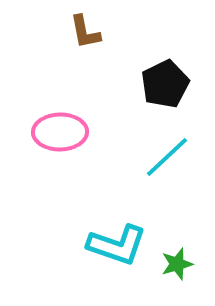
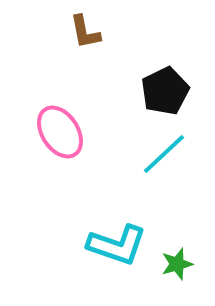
black pentagon: moved 7 px down
pink ellipse: rotated 58 degrees clockwise
cyan line: moved 3 px left, 3 px up
